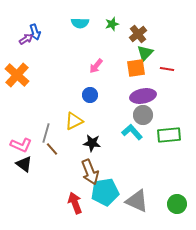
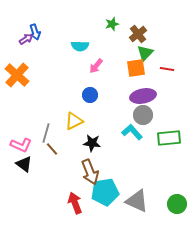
cyan semicircle: moved 23 px down
green rectangle: moved 3 px down
